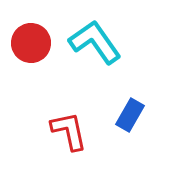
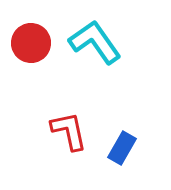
blue rectangle: moved 8 px left, 33 px down
